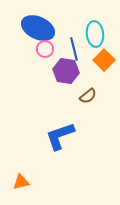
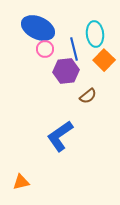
purple hexagon: rotated 15 degrees counterclockwise
blue L-shape: rotated 16 degrees counterclockwise
